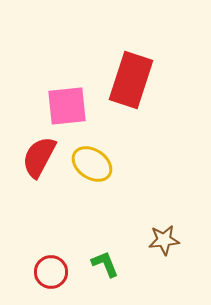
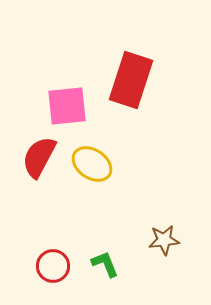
red circle: moved 2 px right, 6 px up
